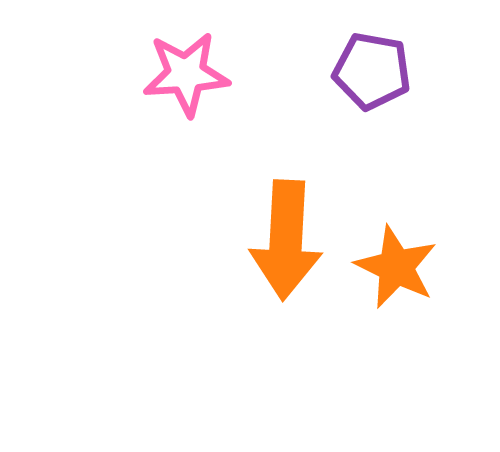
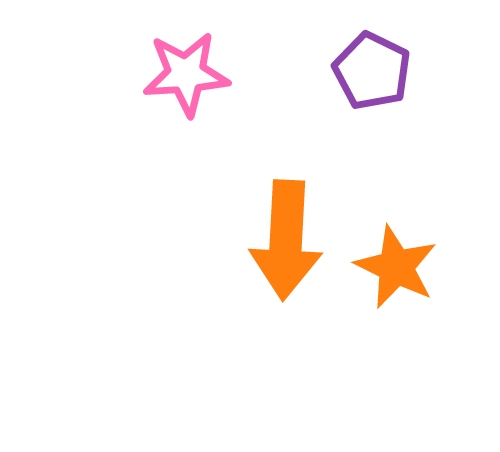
purple pentagon: rotated 16 degrees clockwise
